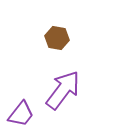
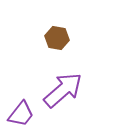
purple arrow: rotated 12 degrees clockwise
